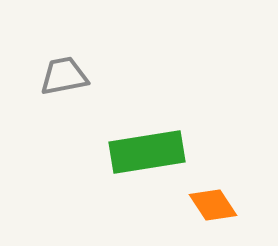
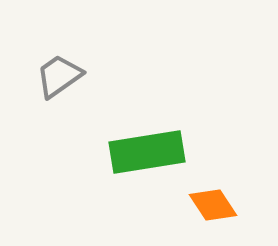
gray trapezoid: moved 5 px left; rotated 24 degrees counterclockwise
